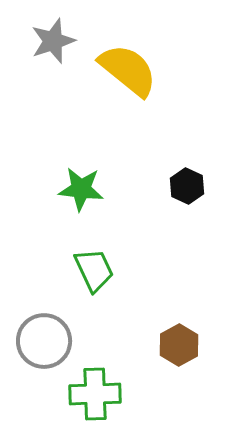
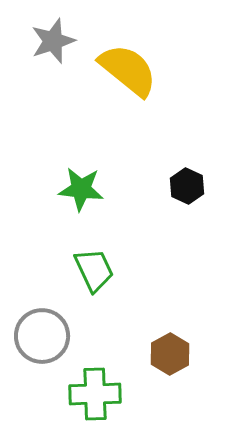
gray circle: moved 2 px left, 5 px up
brown hexagon: moved 9 px left, 9 px down
